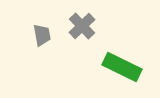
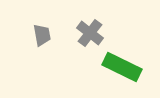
gray cross: moved 8 px right, 7 px down; rotated 8 degrees counterclockwise
